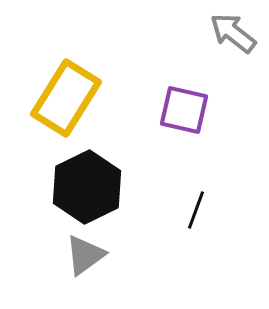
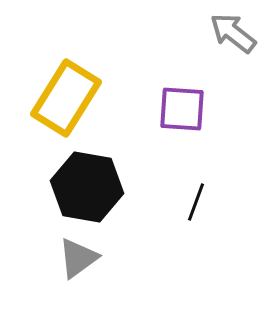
purple square: moved 2 px left, 1 px up; rotated 9 degrees counterclockwise
black hexagon: rotated 24 degrees counterclockwise
black line: moved 8 px up
gray triangle: moved 7 px left, 3 px down
